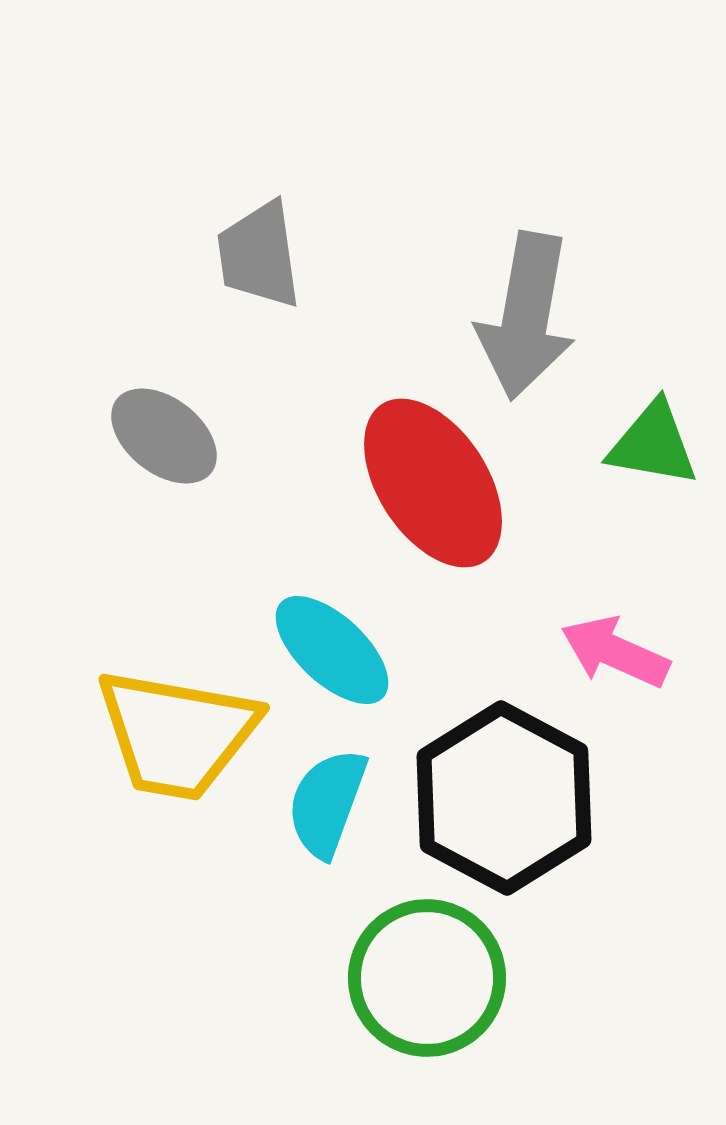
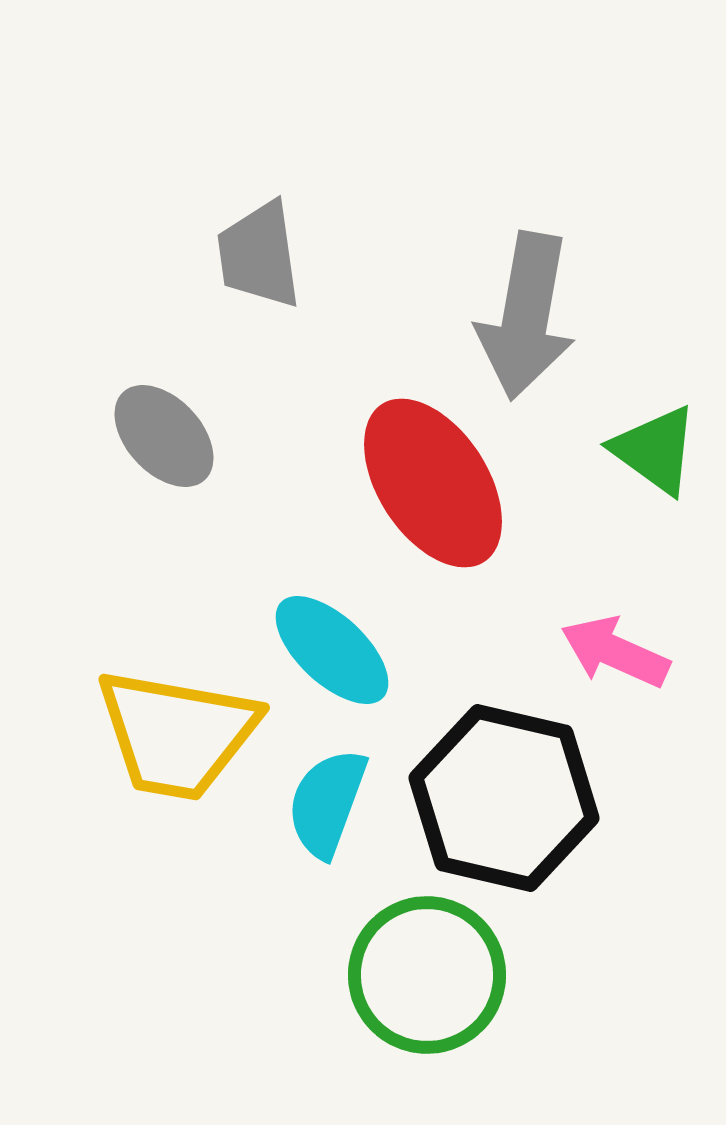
gray ellipse: rotated 9 degrees clockwise
green triangle: moved 2 px right, 6 px down; rotated 26 degrees clockwise
black hexagon: rotated 15 degrees counterclockwise
green circle: moved 3 px up
